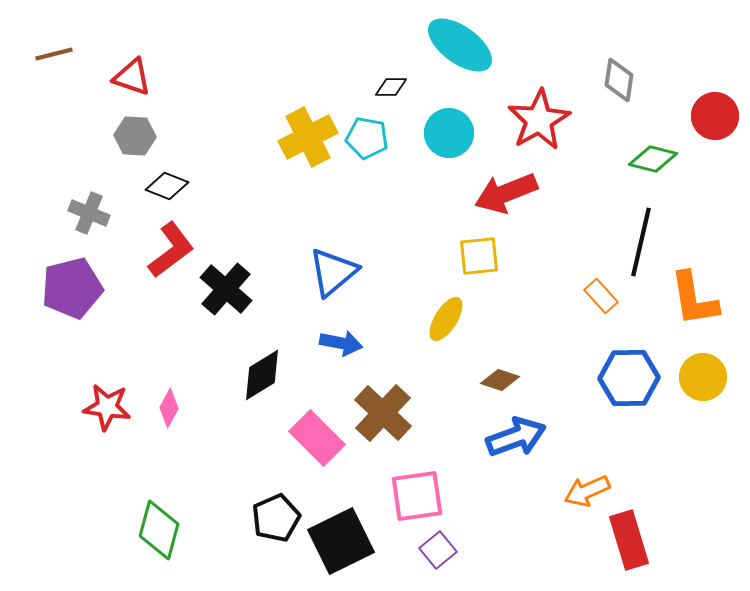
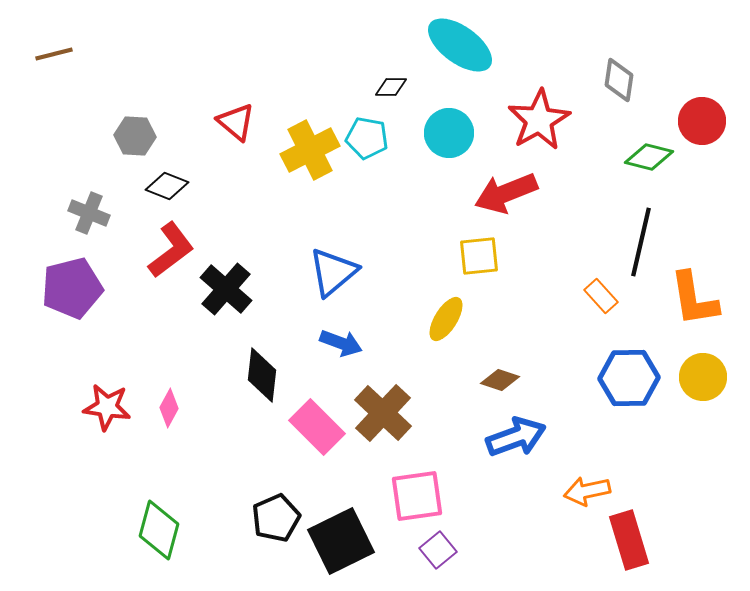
red triangle at (132, 77): moved 104 px right, 45 px down; rotated 21 degrees clockwise
red circle at (715, 116): moved 13 px left, 5 px down
yellow cross at (308, 137): moved 2 px right, 13 px down
green diamond at (653, 159): moved 4 px left, 2 px up
blue arrow at (341, 343): rotated 9 degrees clockwise
black diamond at (262, 375): rotated 52 degrees counterclockwise
pink rectangle at (317, 438): moved 11 px up
orange arrow at (587, 491): rotated 12 degrees clockwise
